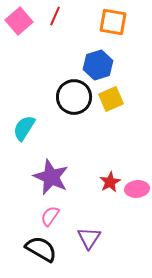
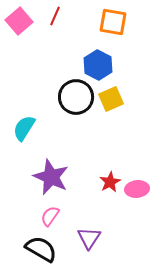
blue hexagon: rotated 16 degrees counterclockwise
black circle: moved 2 px right
